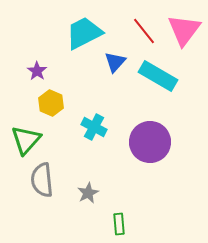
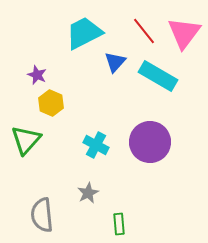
pink triangle: moved 3 px down
purple star: moved 4 px down; rotated 12 degrees counterclockwise
cyan cross: moved 2 px right, 18 px down
gray semicircle: moved 35 px down
